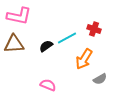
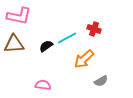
orange arrow: rotated 15 degrees clockwise
gray semicircle: moved 1 px right, 2 px down
pink semicircle: moved 5 px left; rotated 14 degrees counterclockwise
